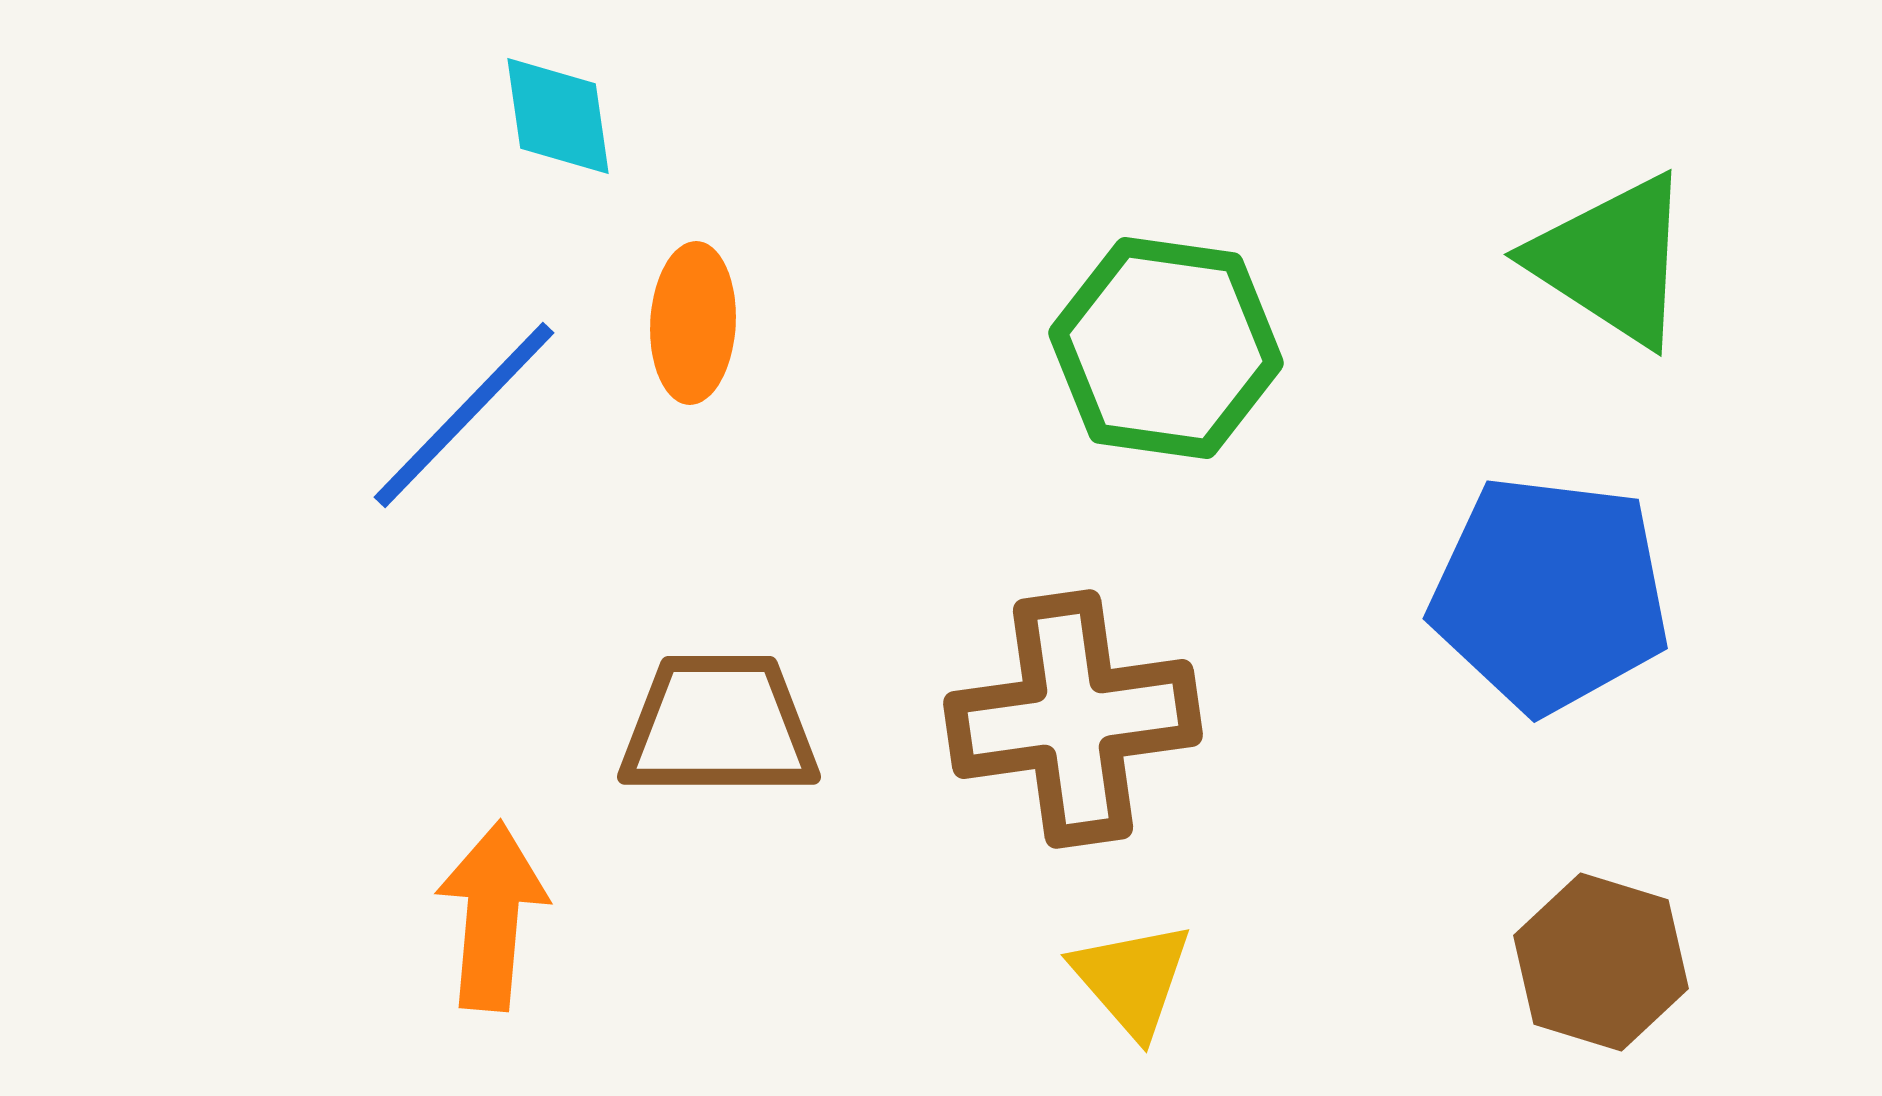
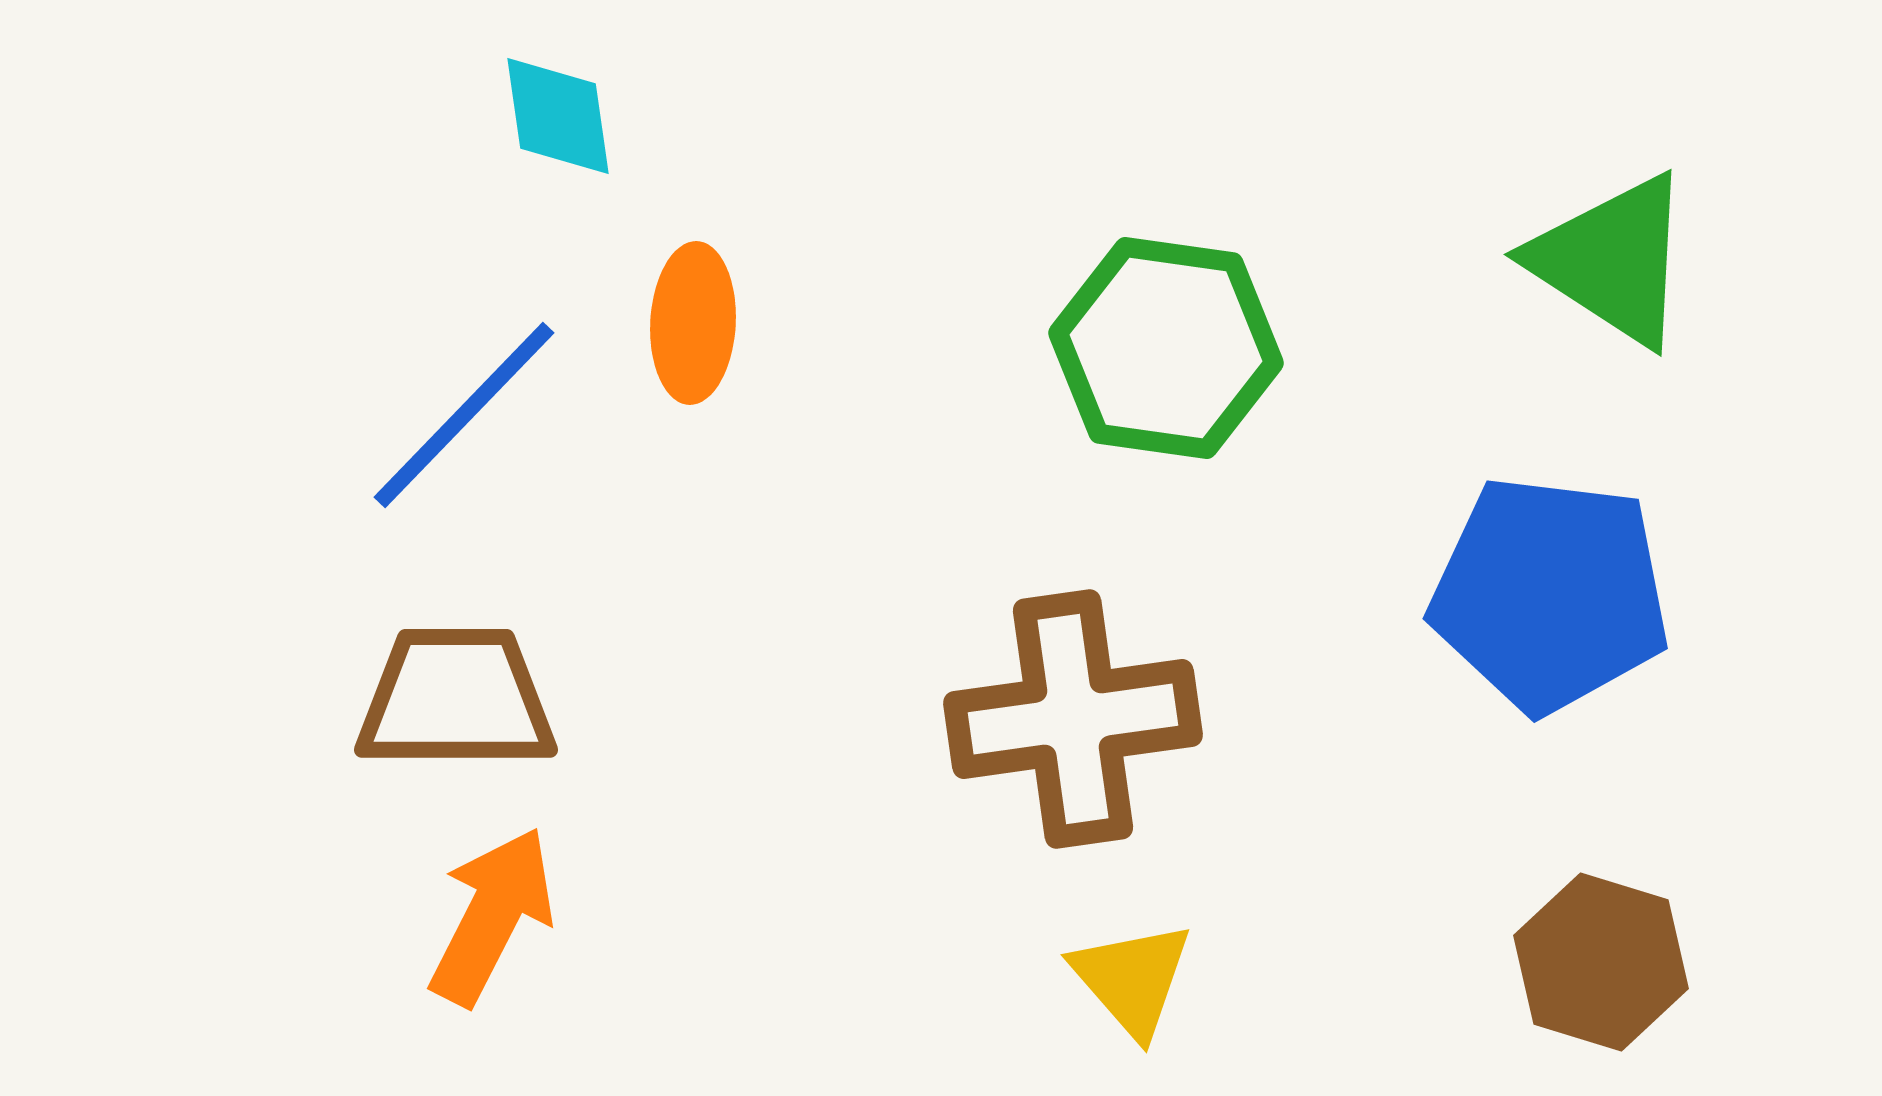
brown trapezoid: moved 263 px left, 27 px up
orange arrow: rotated 22 degrees clockwise
